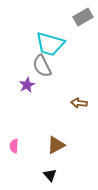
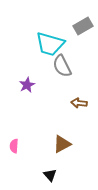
gray rectangle: moved 9 px down
gray semicircle: moved 20 px right
brown triangle: moved 6 px right, 1 px up
